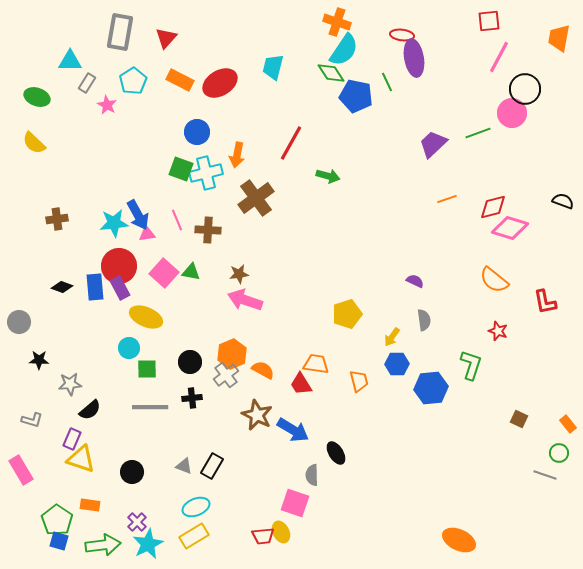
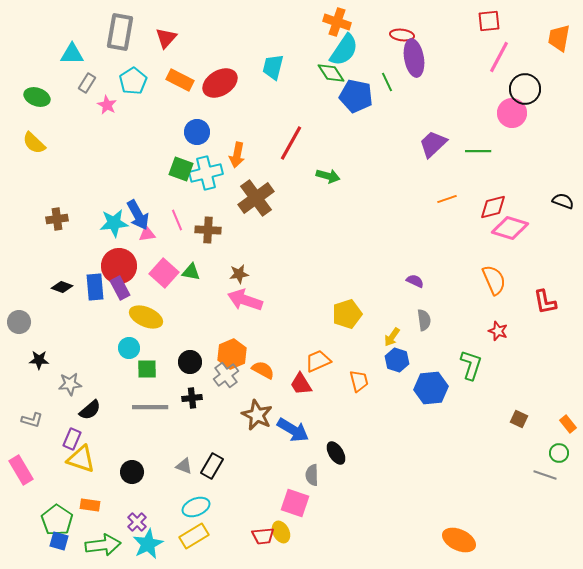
cyan triangle at (70, 61): moved 2 px right, 7 px up
green line at (478, 133): moved 18 px down; rotated 20 degrees clockwise
orange semicircle at (494, 280): rotated 152 degrees counterclockwise
orange trapezoid at (316, 364): moved 2 px right, 3 px up; rotated 32 degrees counterclockwise
blue hexagon at (397, 364): moved 4 px up; rotated 20 degrees clockwise
